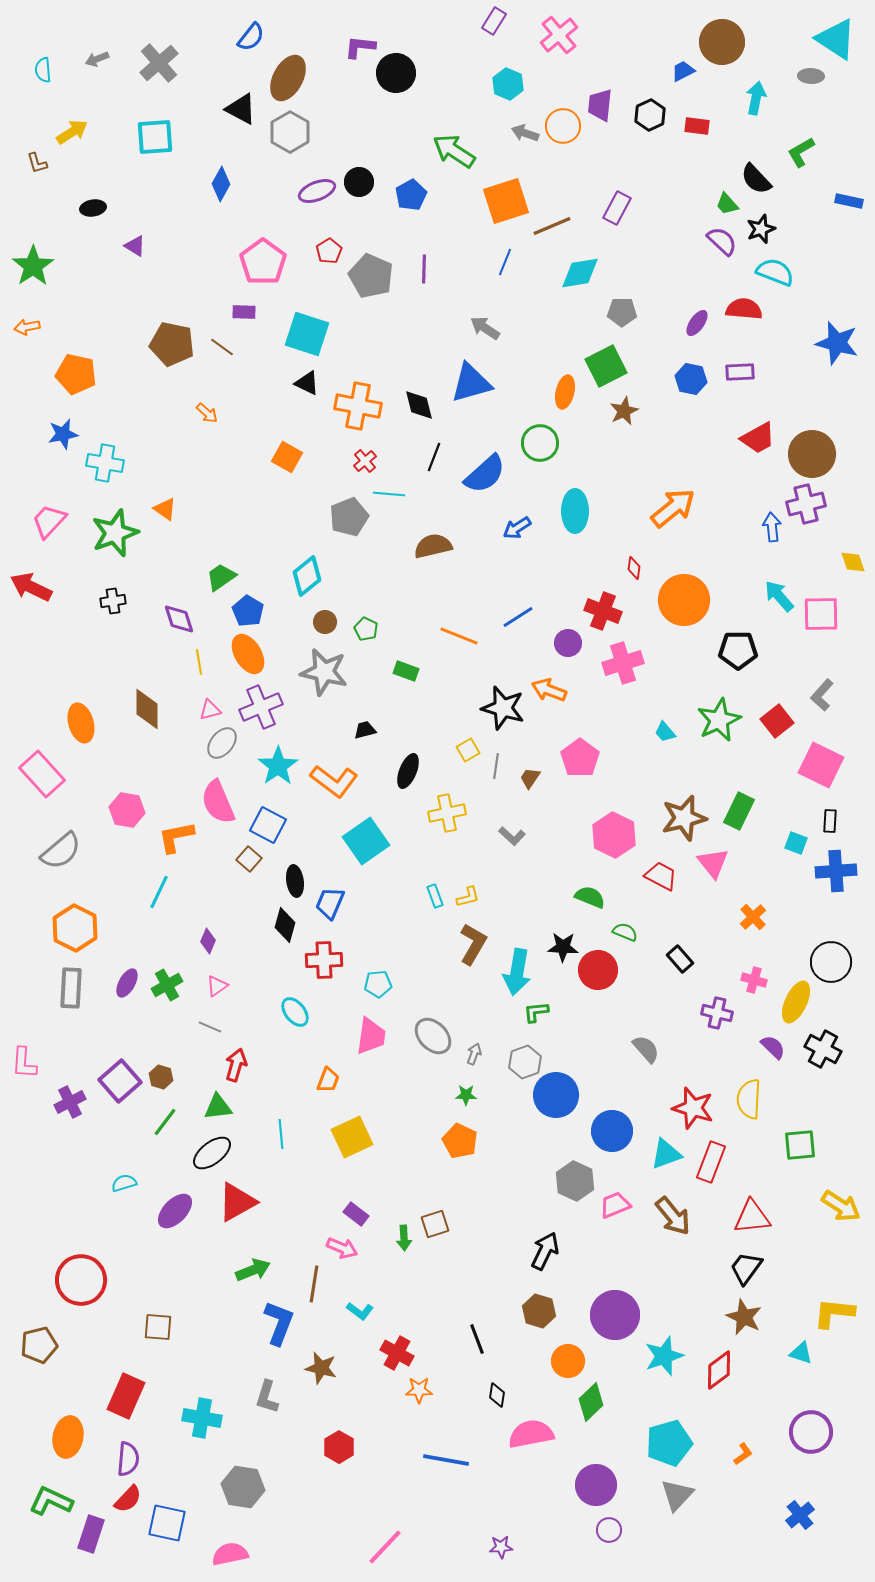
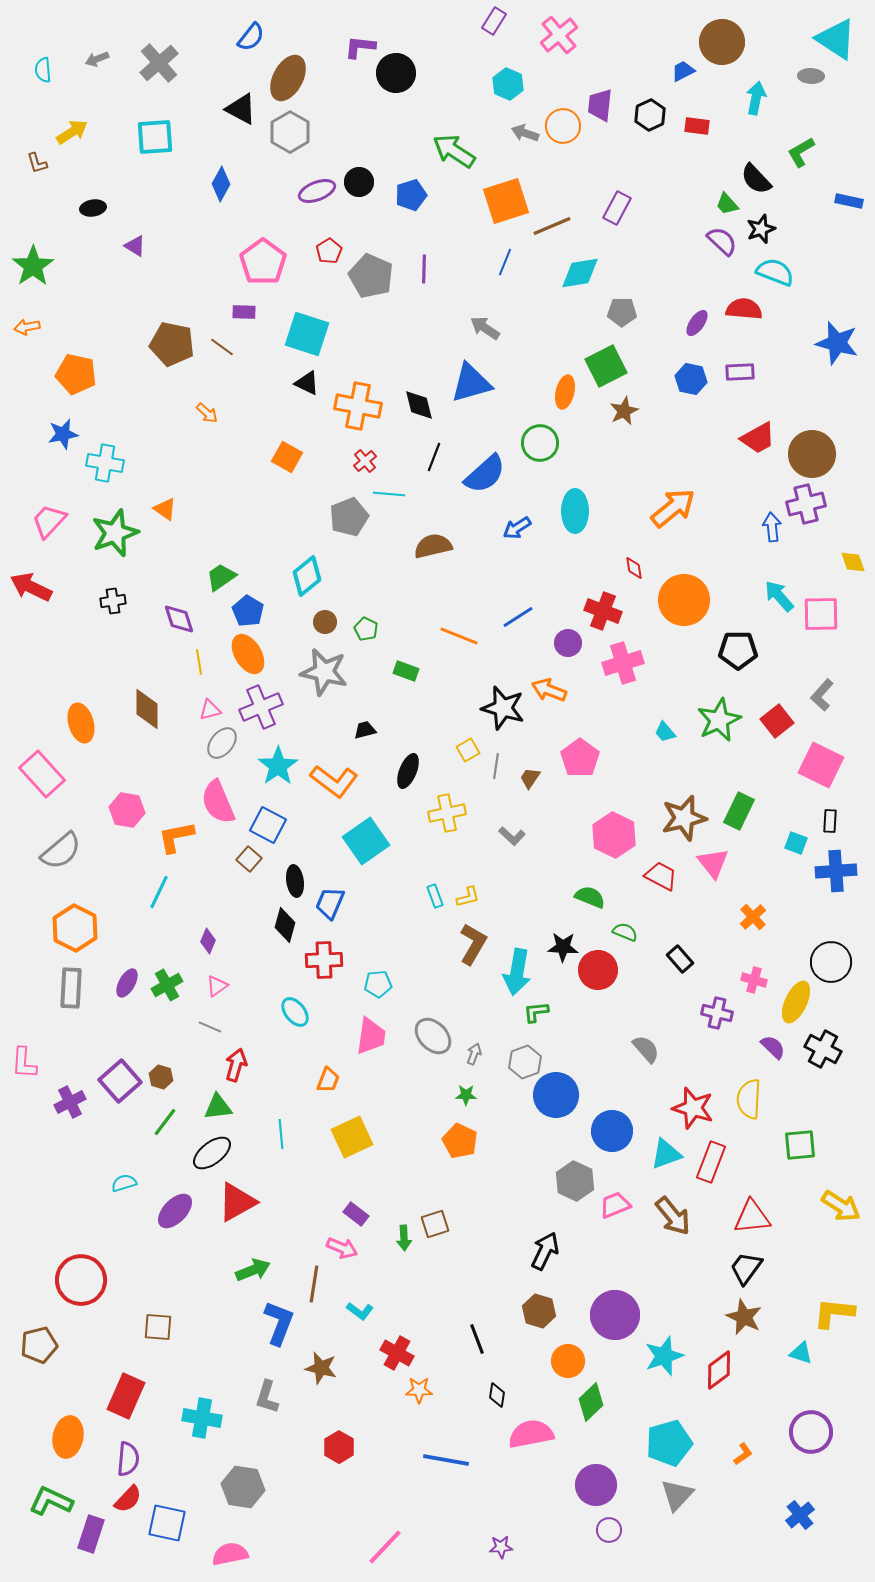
blue pentagon at (411, 195): rotated 12 degrees clockwise
red diamond at (634, 568): rotated 15 degrees counterclockwise
